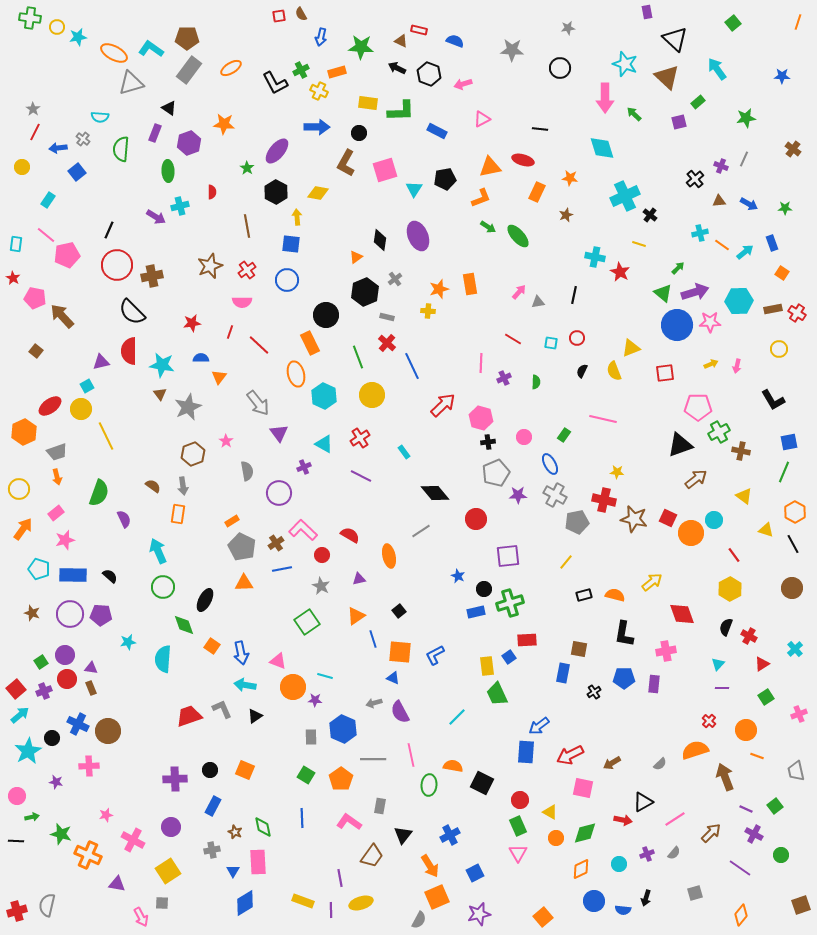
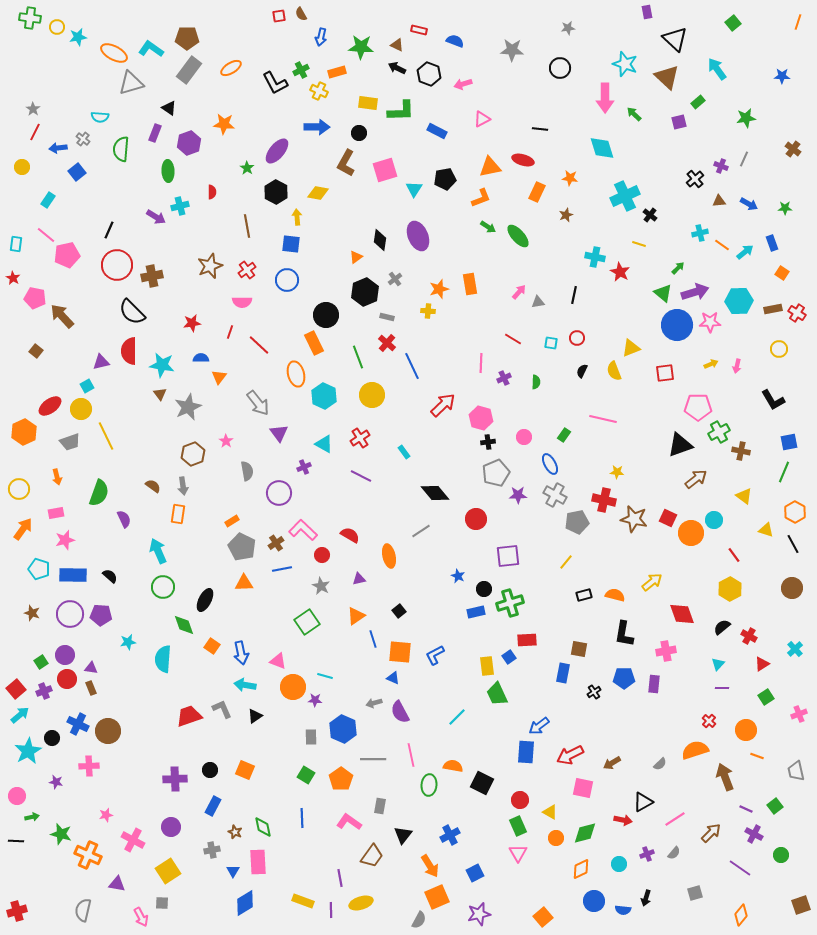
brown triangle at (401, 41): moved 4 px left, 4 px down
orange rectangle at (310, 343): moved 4 px right
gray trapezoid at (57, 452): moved 13 px right, 10 px up
pink rectangle at (56, 513): rotated 28 degrees clockwise
black semicircle at (726, 627): moved 4 px left; rotated 30 degrees clockwise
gray semicircle at (47, 905): moved 36 px right, 5 px down
